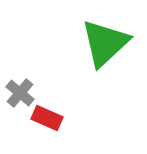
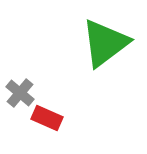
green triangle: rotated 6 degrees clockwise
